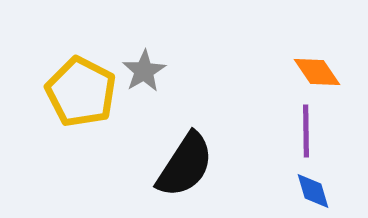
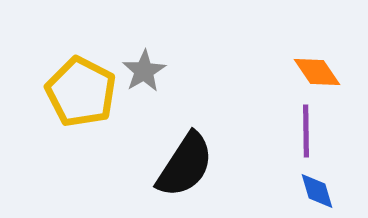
blue diamond: moved 4 px right
